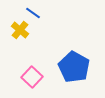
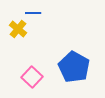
blue line: rotated 35 degrees counterclockwise
yellow cross: moved 2 px left, 1 px up
